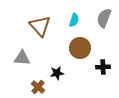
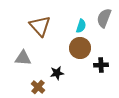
cyan semicircle: moved 7 px right, 6 px down
gray triangle: moved 1 px right
black cross: moved 2 px left, 2 px up
